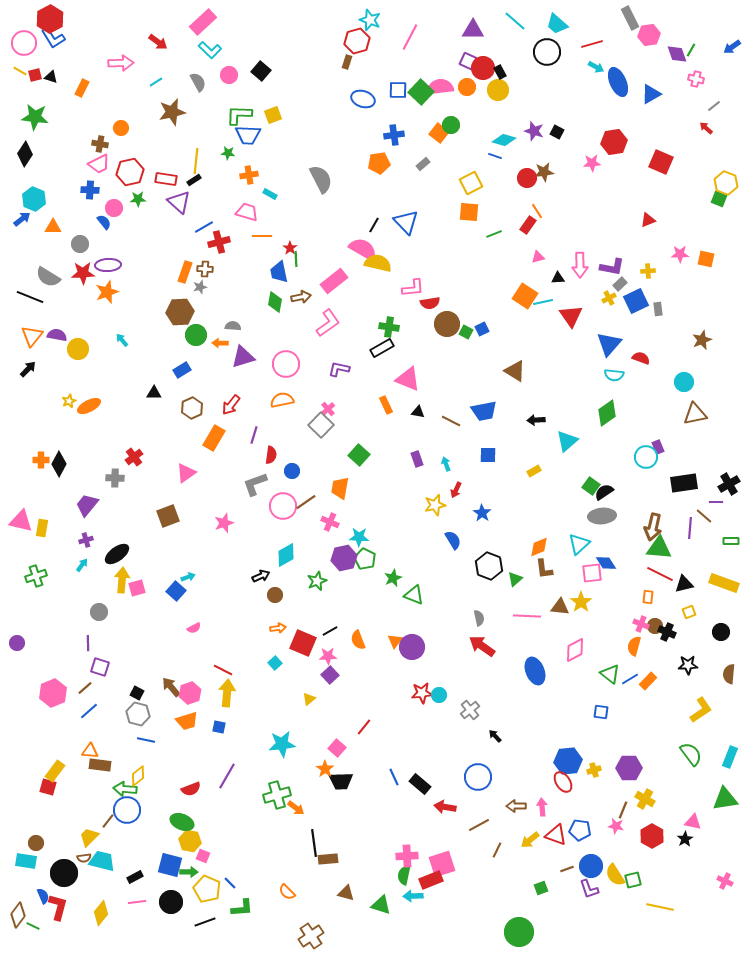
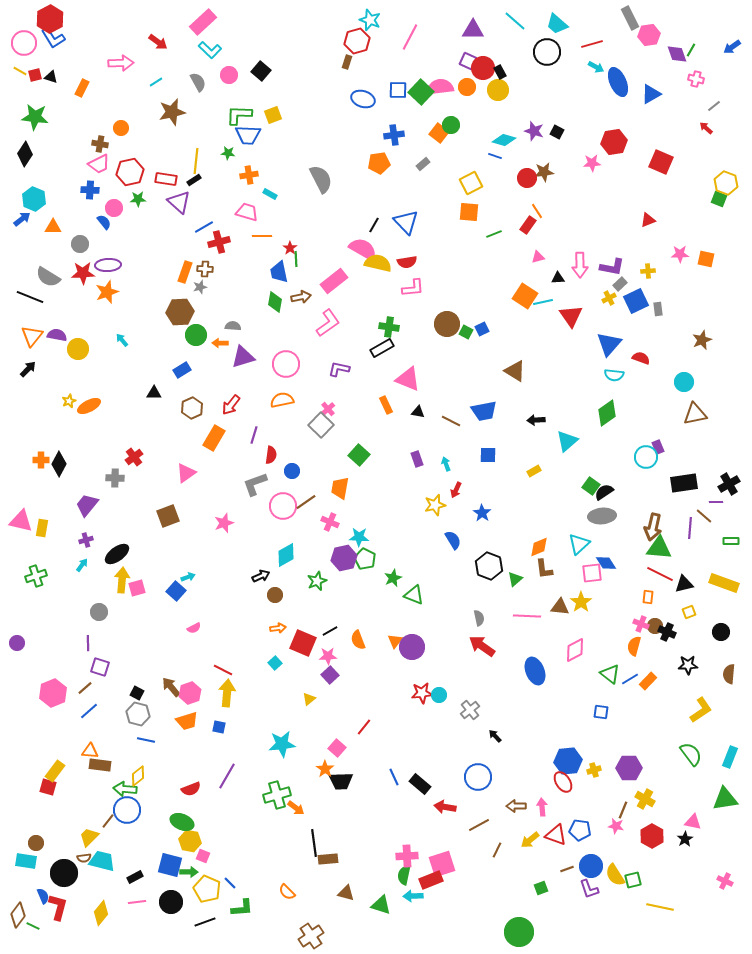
red semicircle at (430, 303): moved 23 px left, 41 px up
